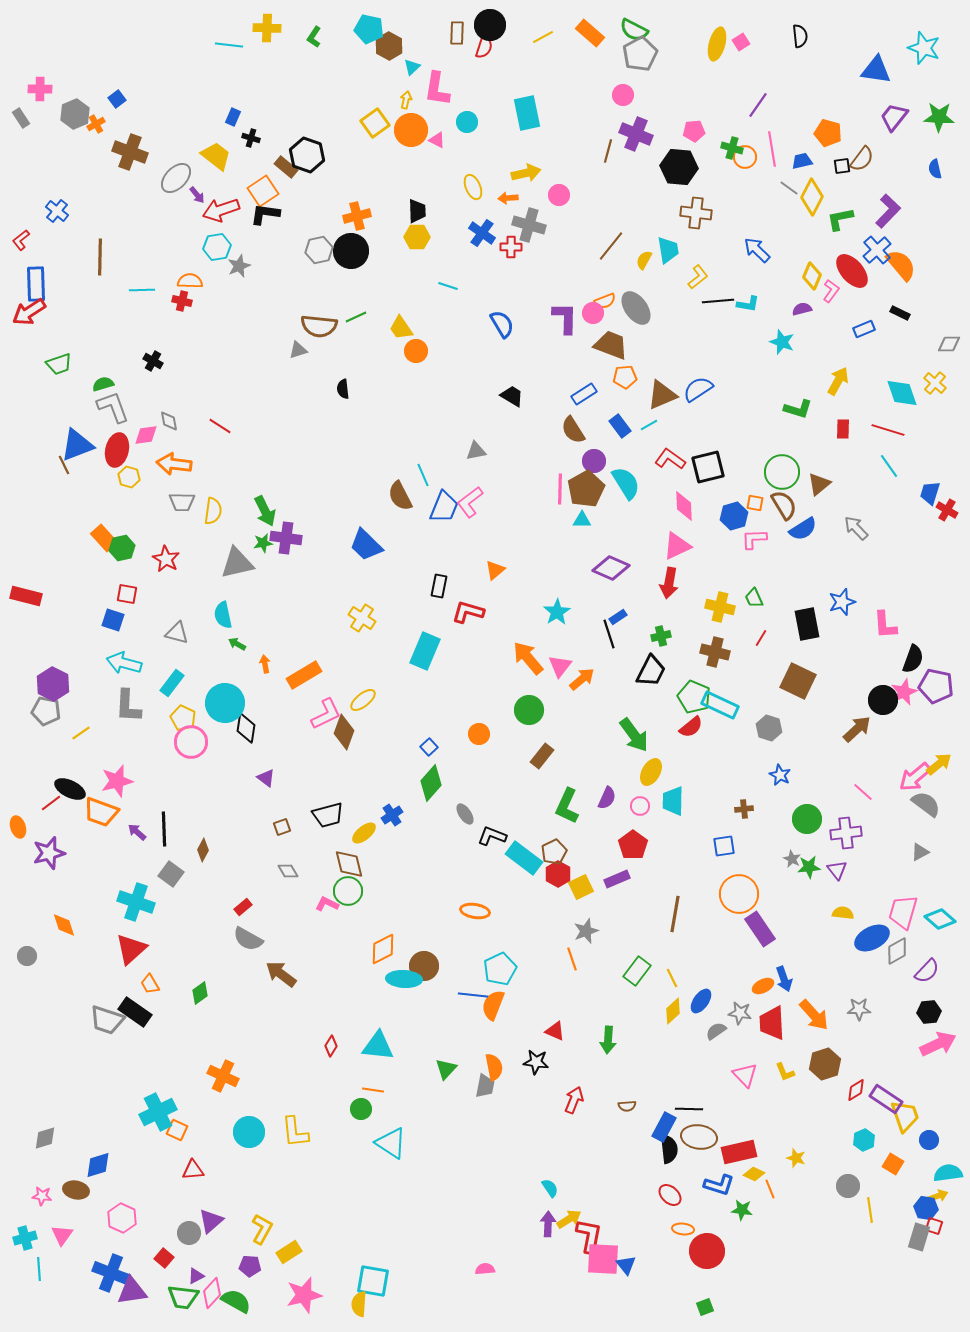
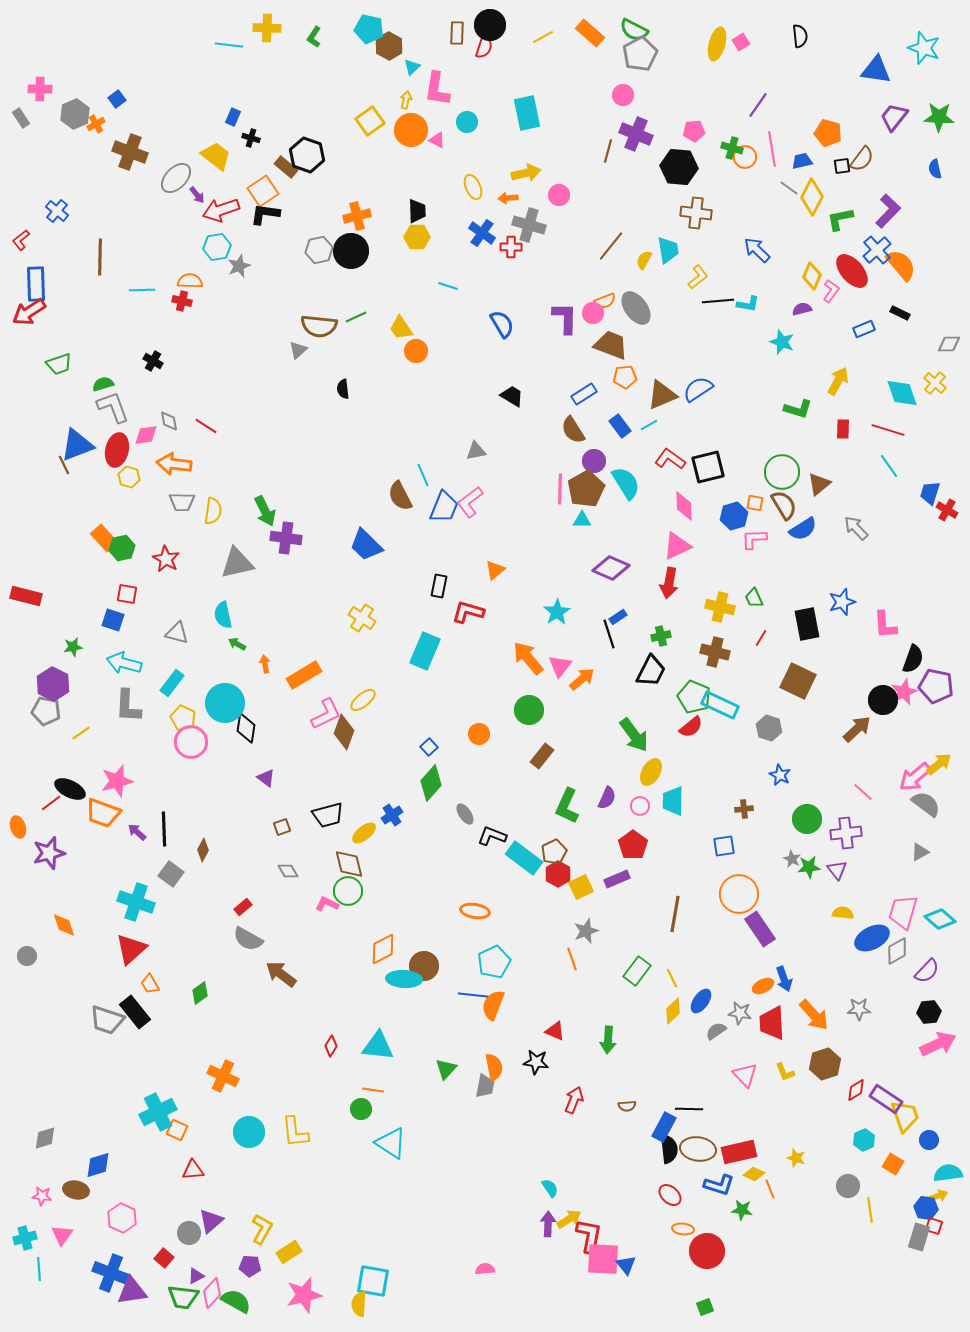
yellow square at (375, 123): moved 5 px left, 2 px up
gray triangle at (298, 350): rotated 24 degrees counterclockwise
red line at (220, 426): moved 14 px left
green star at (263, 543): moved 190 px left, 104 px down
orange trapezoid at (101, 812): moved 2 px right, 1 px down
cyan pentagon at (500, 969): moved 6 px left, 7 px up
black rectangle at (135, 1012): rotated 16 degrees clockwise
brown ellipse at (699, 1137): moved 1 px left, 12 px down
